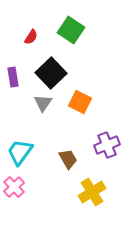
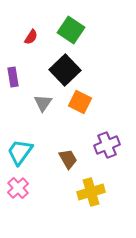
black square: moved 14 px right, 3 px up
pink cross: moved 4 px right, 1 px down
yellow cross: moved 1 px left; rotated 16 degrees clockwise
